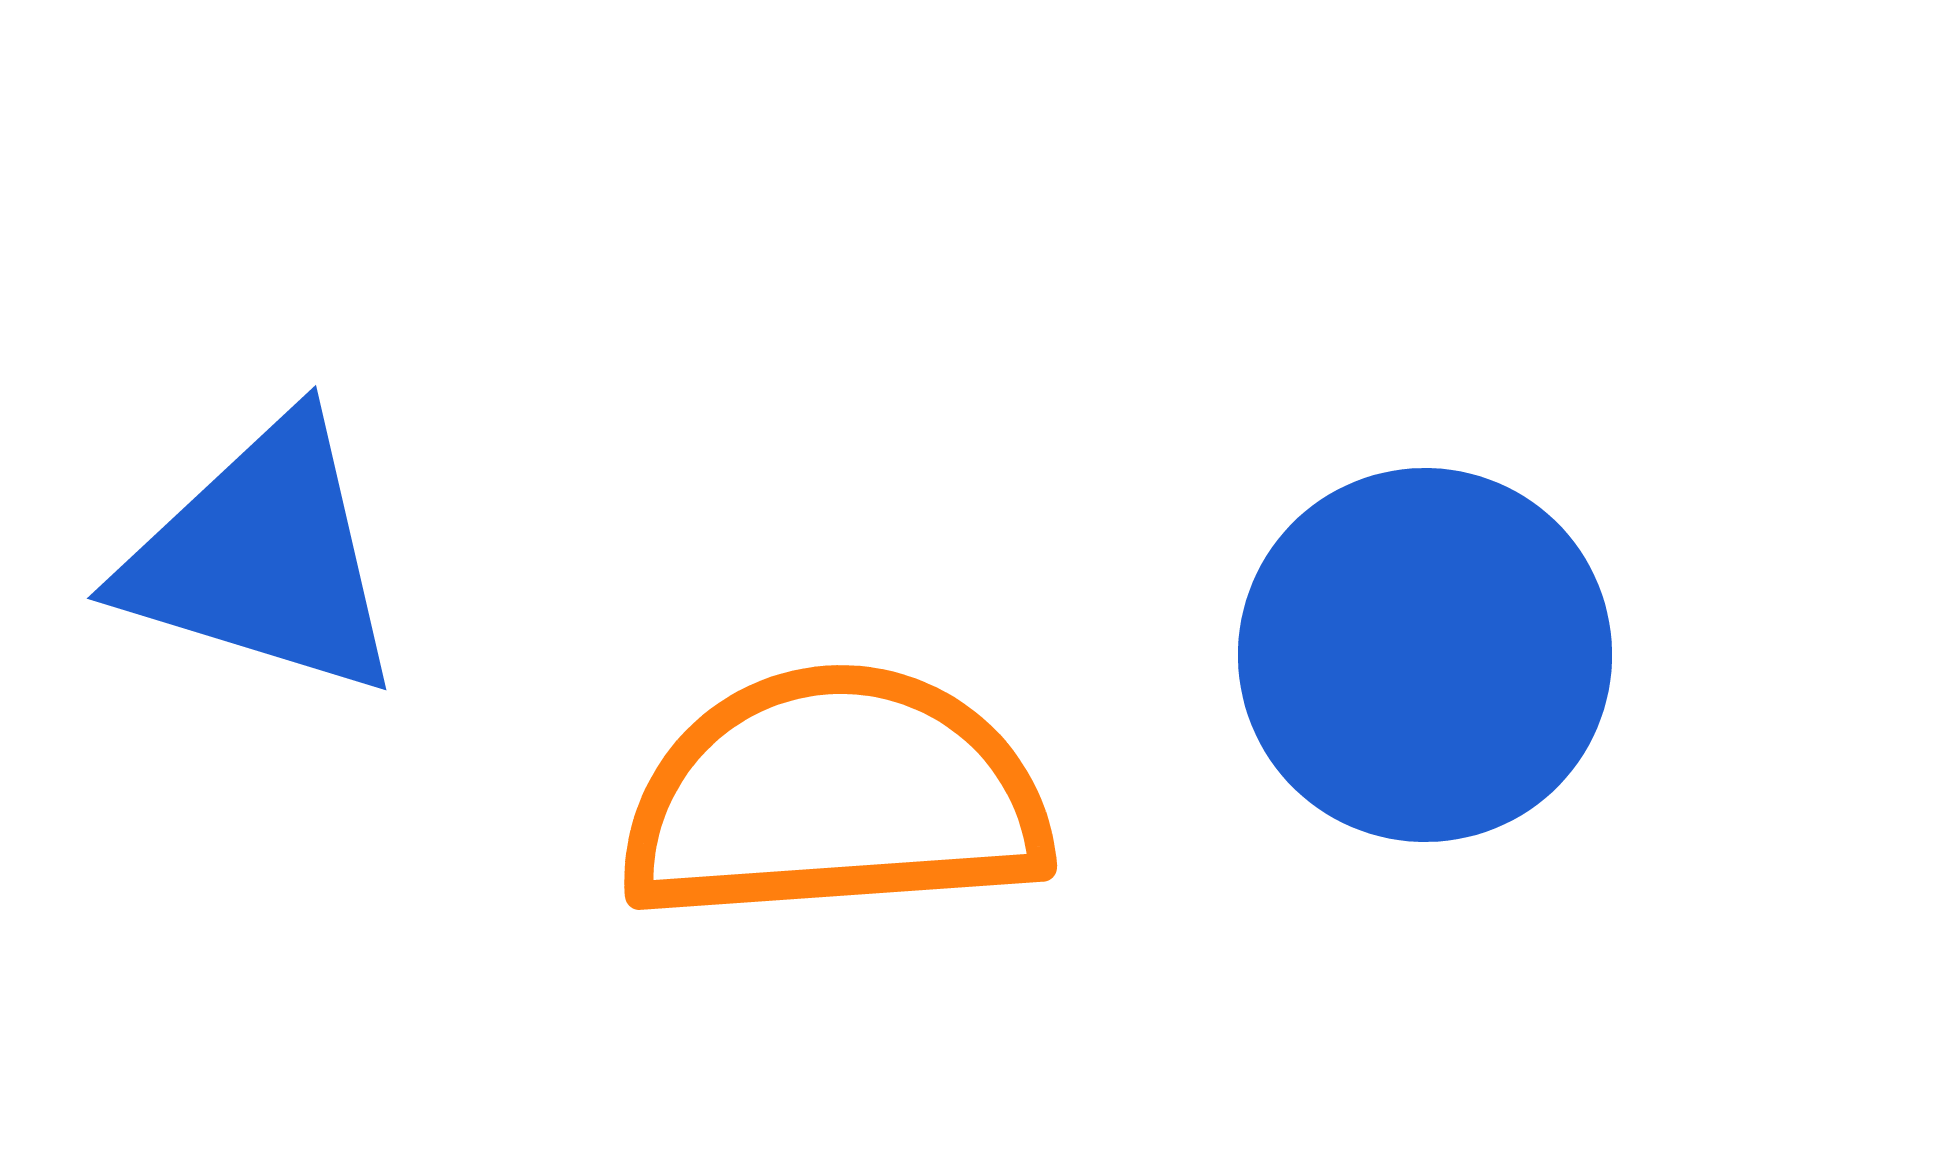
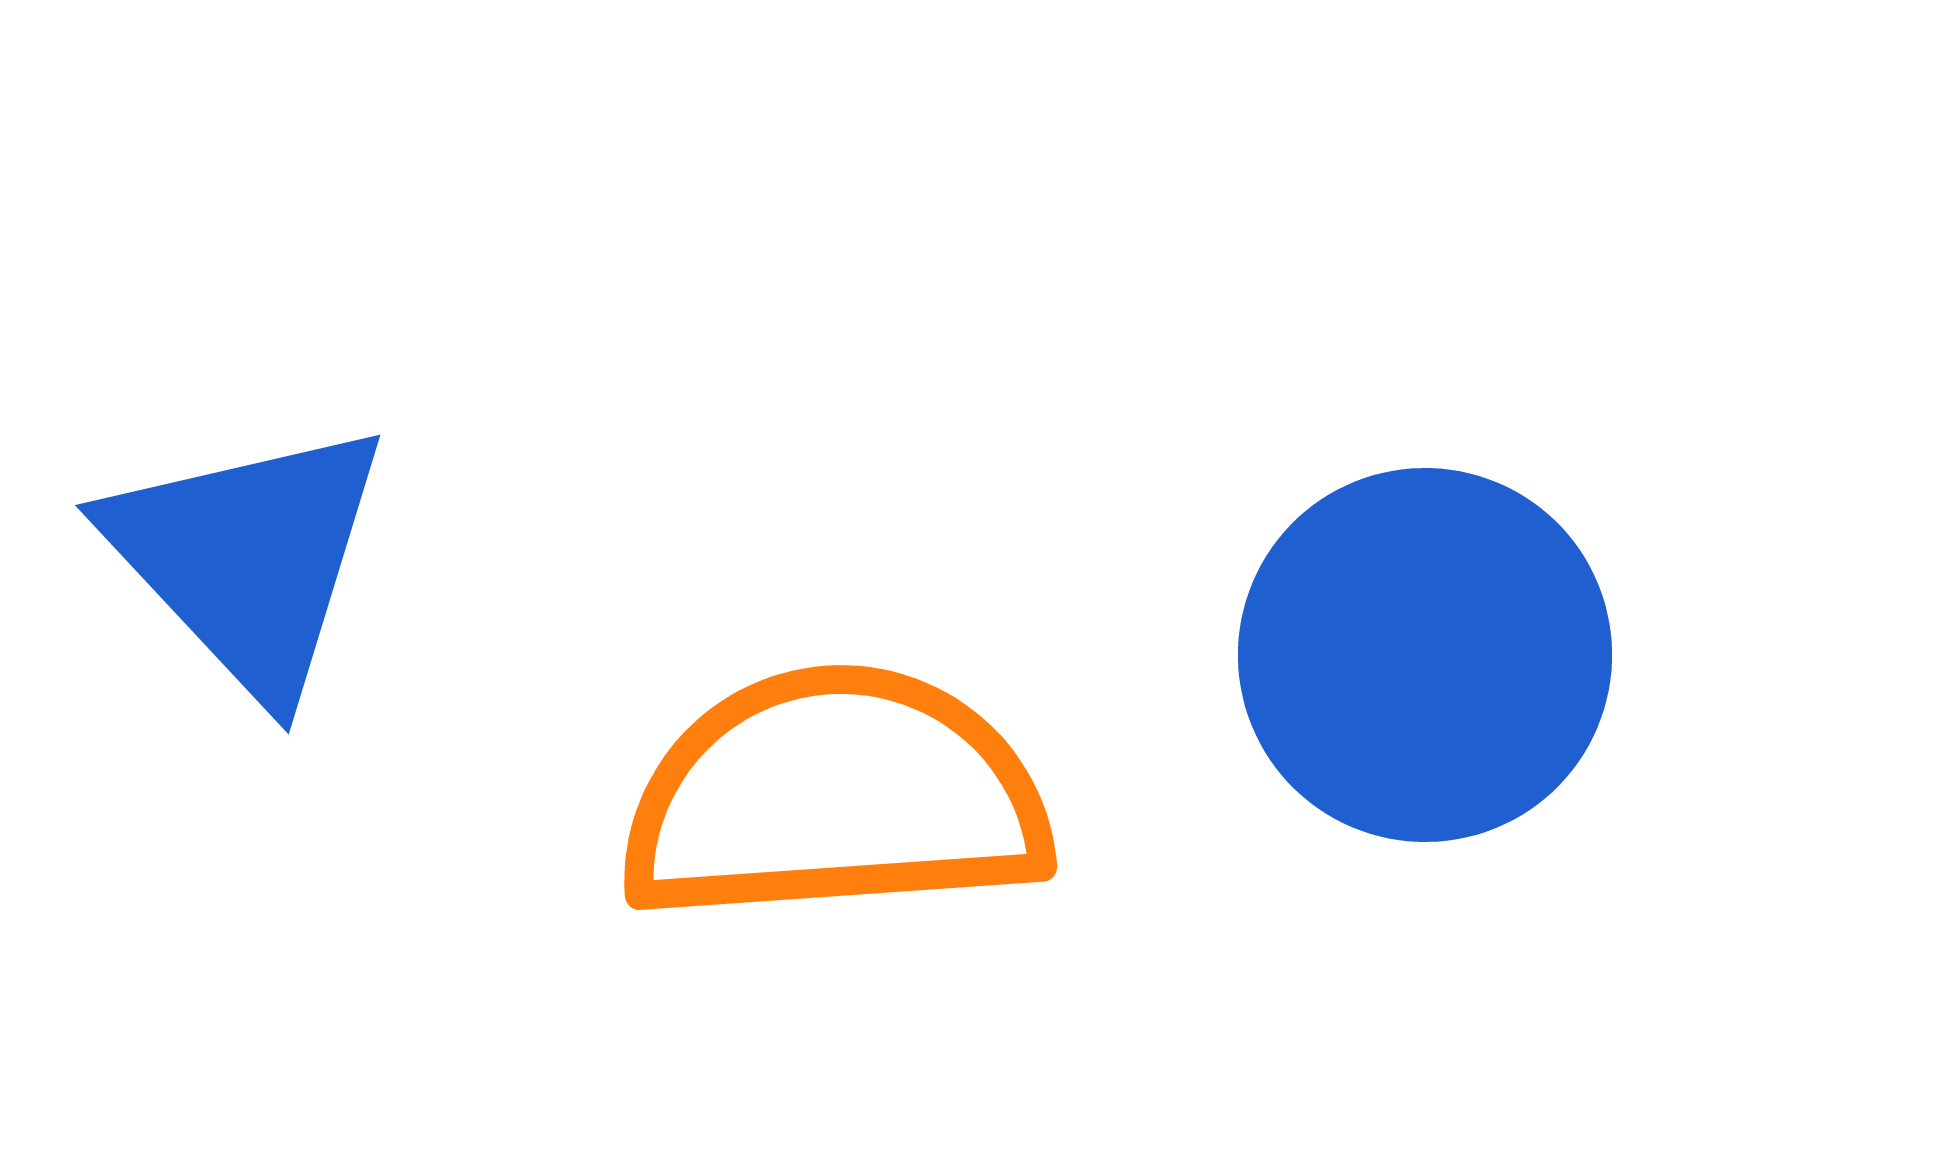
blue triangle: moved 15 px left; rotated 30 degrees clockwise
